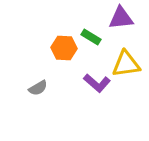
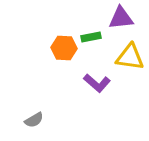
green rectangle: rotated 42 degrees counterclockwise
yellow triangle: moved 4 px right, 7 px up; rotated 16 degrees clockwise
gray semicircle: moved 4 px left, 32 px down
